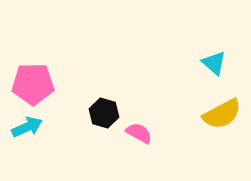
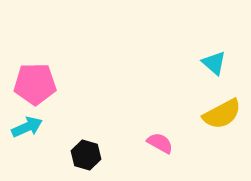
pink pentagon: moved 2 px right
black hexagon: moved 18 px left, 42 px down
pink semicircle: moved 21 px right, 10 px down
